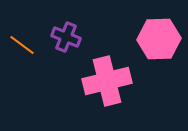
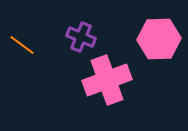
purple cross: moved 15 px right
pink cross: moved 1 px up; rotated 6 degrees counterclockwise
